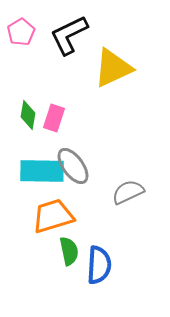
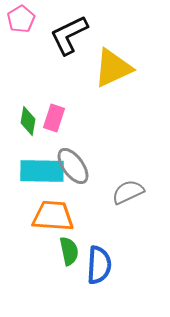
pink pentagon: moved 13 px up
green diamond: moved 6 px down
orange trapezoid: rotated 21 degrees clockwise
